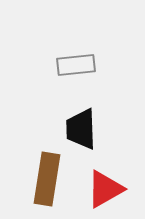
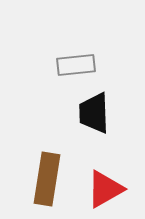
black trapezoid: moved 13 px right, 16 px up
